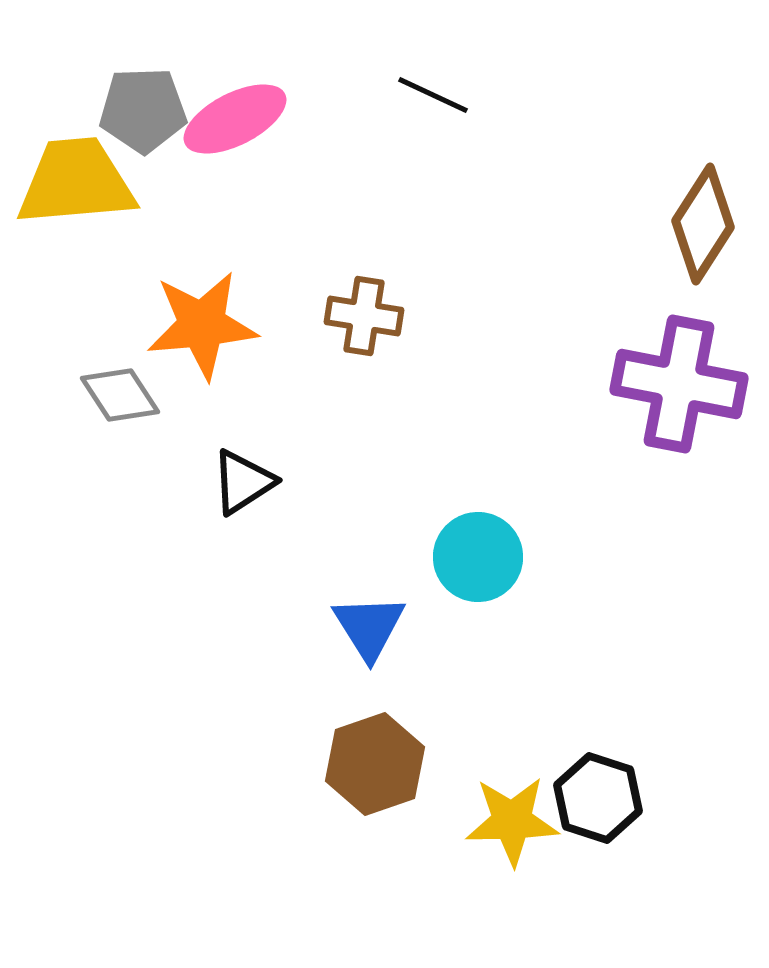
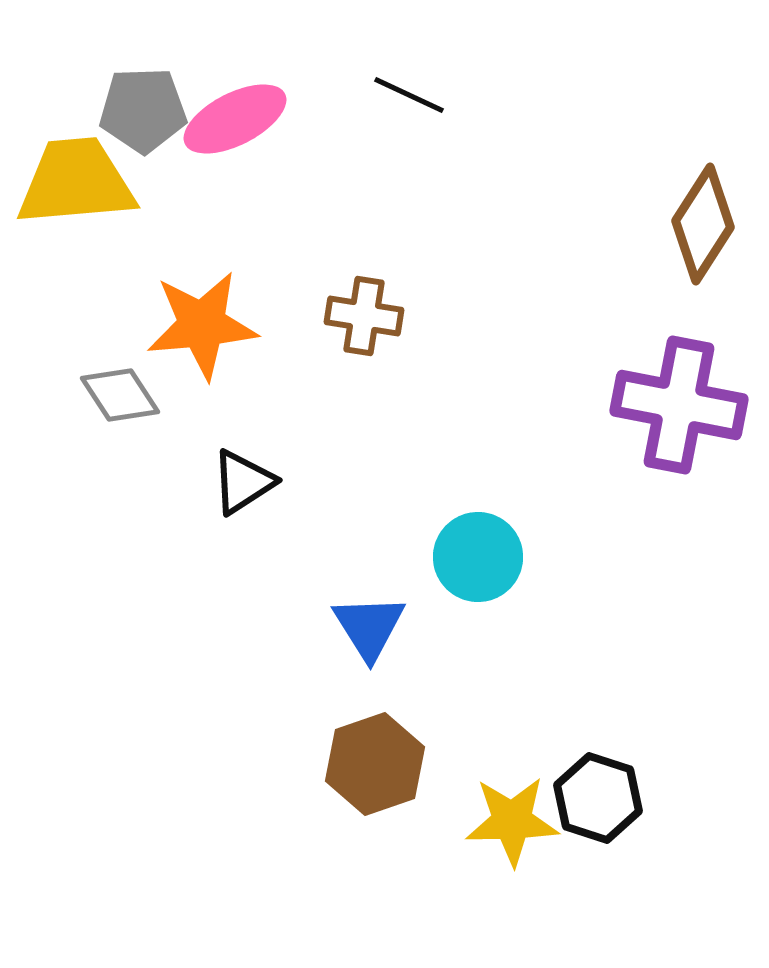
black line: moved 24 px left
purple cross: moved 21 px down
